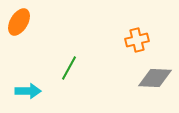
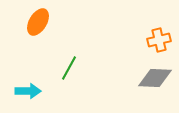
orange ellipse: moved 19 px right
orange cross: moved 22 px right
